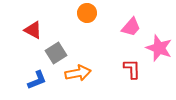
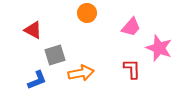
gray square: moved 1 px left, 2 px down; rotated 15 degrees clockwise
orange arrow: moved 3 px right
